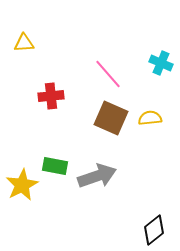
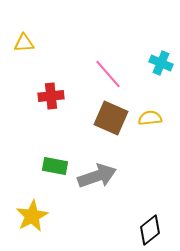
yellow star: moved 10 px right, 31 px down
black diamond: moved 4 px left
